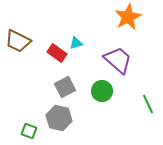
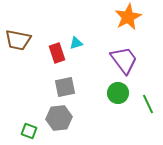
brown trapezoid: moved 1 px up; rotated 16 degrees counterclockwise
red rectangle: rotated 36 degrees clockwise
purple trapezoid: moved 6 px right; rotated 12 degrees clockwise
gray square: rotated 15 degrees clockwise
green circle: moved 16 px right, 2 px down
gray hexagon: rotated 20 degrees counterclockwise
